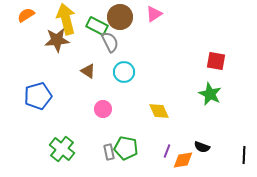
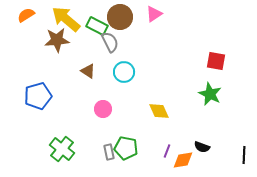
yellow arrow: rotated 36 degrees counterclockwise
